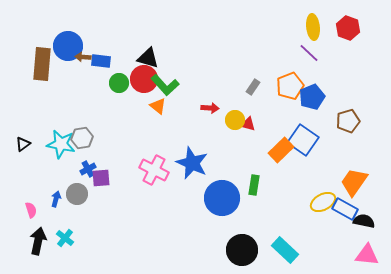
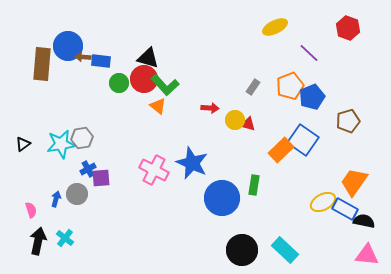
yellow ellipse at (313, 27): moved 38 px left; rotated 70 degrees clockwise
cyan star at (61, 144): rotated 20 degrees counterclockwise
